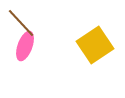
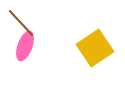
yellow square: moved 3 px down
